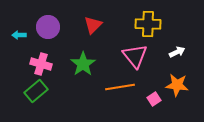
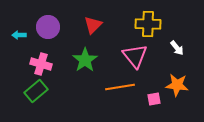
white arrow: moved 4 px up; rotated 77 degrees clockwise
green star: moved 2 px right, 4 px up
pink square: rotated 24 degrees clockwise
